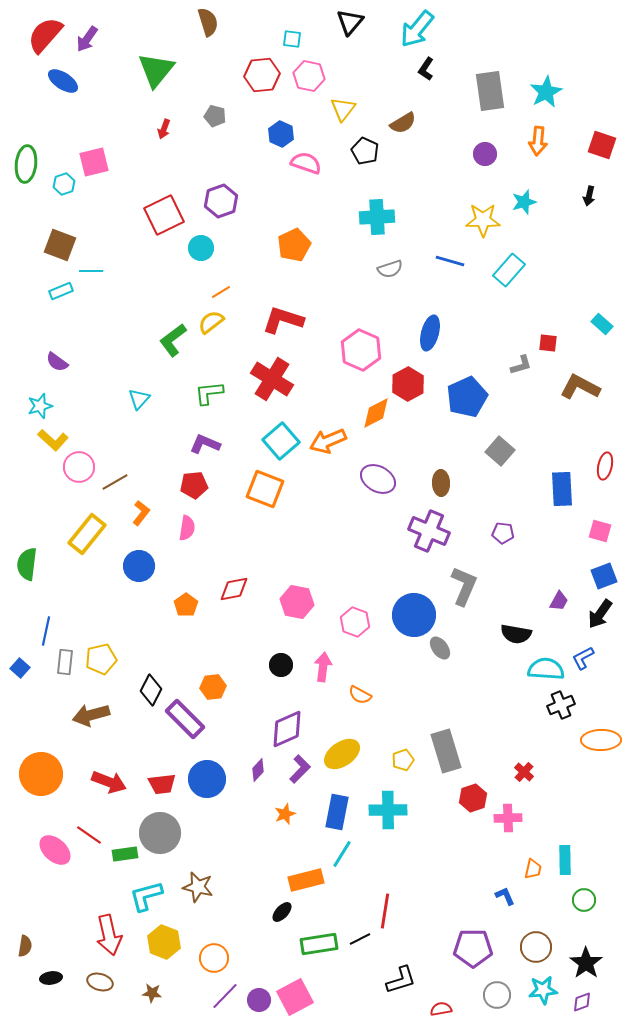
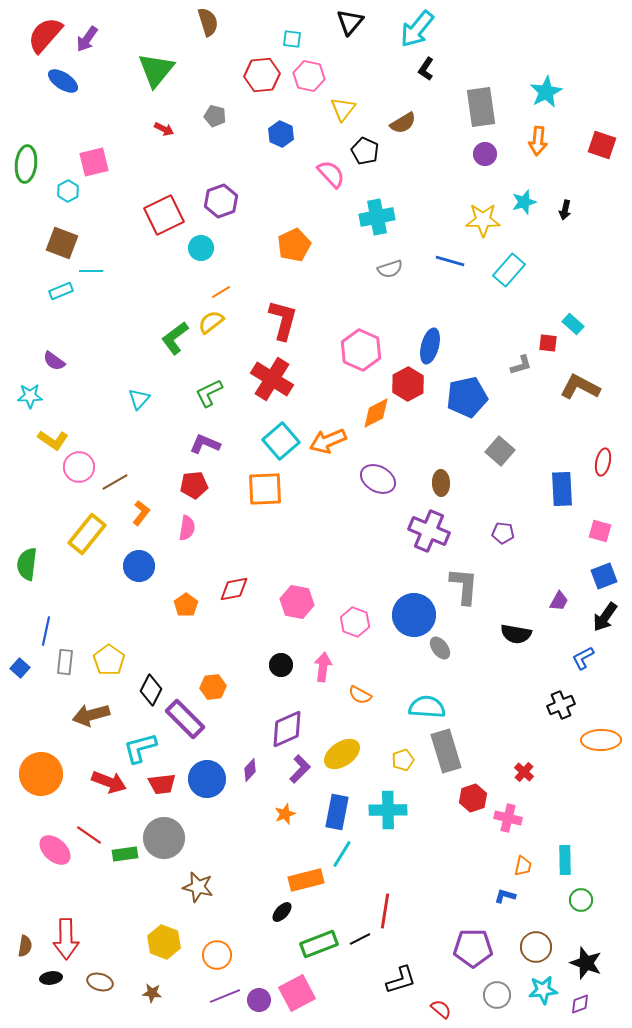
gray rectangle at (490, 91): moved 9 px left, 16 px down
red arrow at (164, 129): rotated 84 degrees counterclockwise
pink semicircle at (306, 163): moved 25 px right, 11 px down; rotated 28 degrees clockwise
cyan hexagon at (64, 184): moved 4 px right, 7 px down; rotated 10 degrees counterclockwise
black arrow at (589, 196): moved 24 px left, 14 px down
cyan cross at (377, 217): rotated 8 degrees counterclockwise
brown square at (60, 245): moved 2 px right, 2 px up
red L-shape at (283, 320): rotated 87 degrees clockwise
cyan rectangle at (602, 324): moved 29 px left
blue ellipse at (430, 333): moved 13 px down
green L-shape at (173, 340): moved 2 px right, 2 px up
purple semicircle at (57, 362): moved 3 px left, 1 px up
green L-shape at (209, 393): rotated 20 degrees counterclockwise
blue pentagon at (467, 397): rotated 12 degrees clockwise
cyan star at (40, 406): moved 10 px left, 10 px up; rotated 15 degrees clockwise
yellow L-shape at (53, 440): rotated 8 degrees counterclockwise
red ellipse at (605, 466): moved 2 px left, 4 px up
orange square at (265, 489): rotated 24 degrees counterclockwise
gray L-shape at (464, 586): rotated 18 degrees counterclockwise
black arrow at (600, 614): moved 5 px right, 3 px down
yellow pentagon at (101, 659): moved 8 px right, 1 px down; rotated 24 degrees counterclockwise
cyan semicircle at (546, 669): moved 119 px left, 38 px down
purple diamond at (258, 770): moved 8 px left
pink cross at (508, 818): rotated 16 degrees clockwise
gray circle at (160, 833): moved 4 px right, 5 px down
orange trapezoid at (533, 869): moved 10 px left, 3 px up
cyan L-shape at (146, 896): moved 6 px left, 148 px up
blue L-shape at (505, 896): rotated 50 degrees counterclockwise
green circle at (584, 900): moved 3 px left
red arrow at (109, 935): moved 43 px left, 4 px down; rotated 12 degrees clockwise
green rectangle at (319, 944): rotated 12 degrees counterclockwise
orange circle at (214, 958): moved 3 px right, 3 px up
black star at (586, 963): rotated 16 degrees counterclockwise
purple line at (225, 996): rotated 24 degrees clockwise
pink square at (295, 997): moved 2 px right, 4 px up
purple diamond at (582, 1002): moved 2 px left, 2 px down
red semicircle at (441, 1009): rotated 50 degrees clockwise
